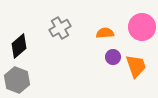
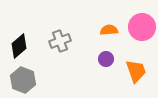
gray cross: moved 13 px down; rotated 10 degrees clockwise
orange semicircle: moved 4 px right, 3 px up
purple circle: moved 7 px left, 2 px down
orange trapezoid: moved 5 px down
gray hexagon: moved 6 px right
